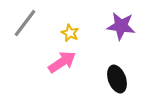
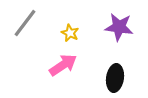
purple star: moved 2 px left, 1 px down
pink arrow: moved 1 px right, 3 px down
black ellipse: moved 2 px left, 1 px up; rotated 28 degrees clockwise
